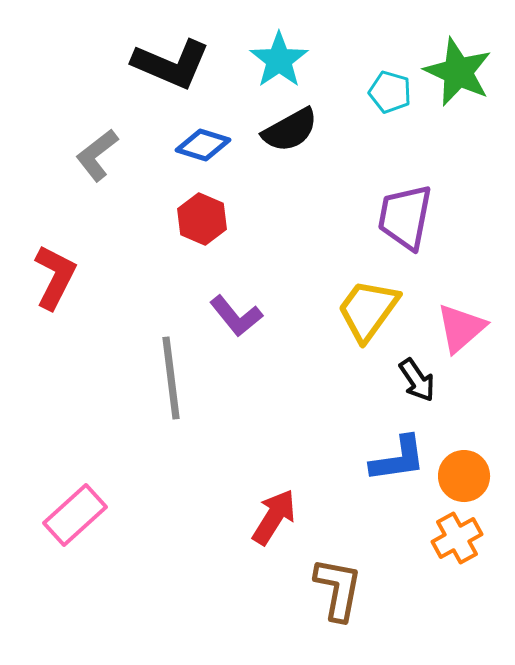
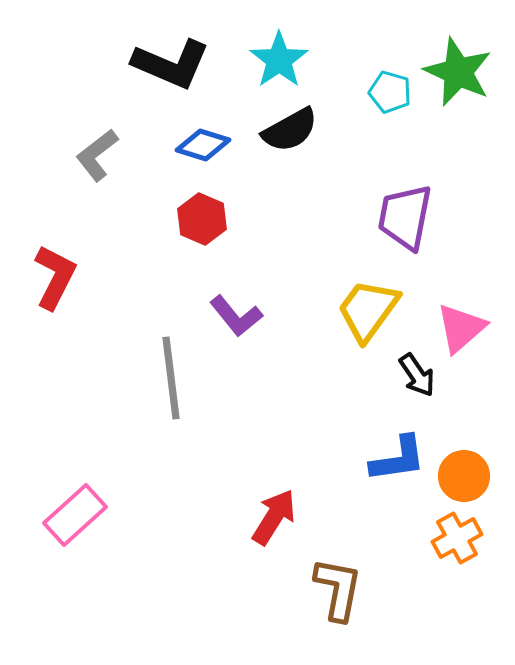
black arrow: moved 5 px up
